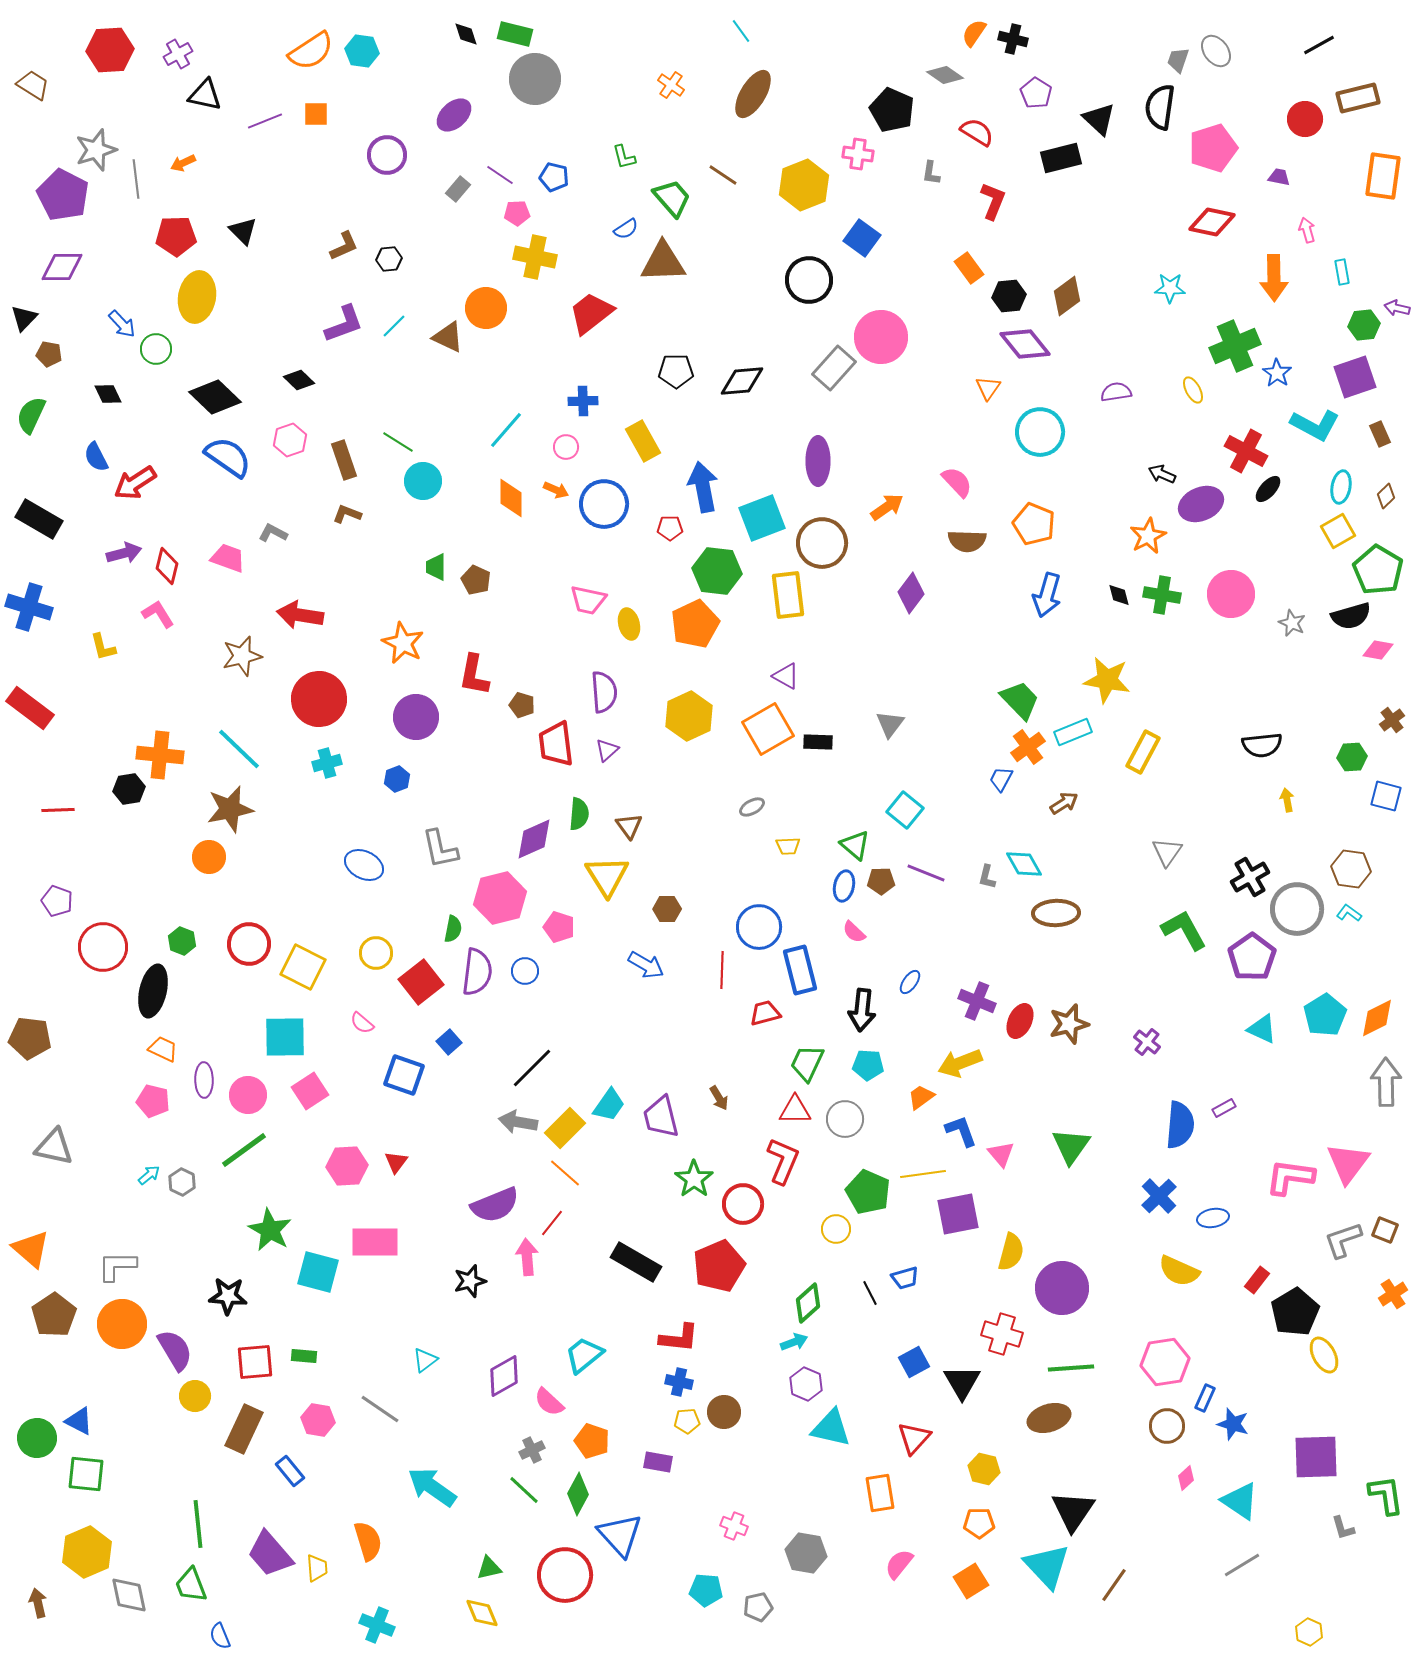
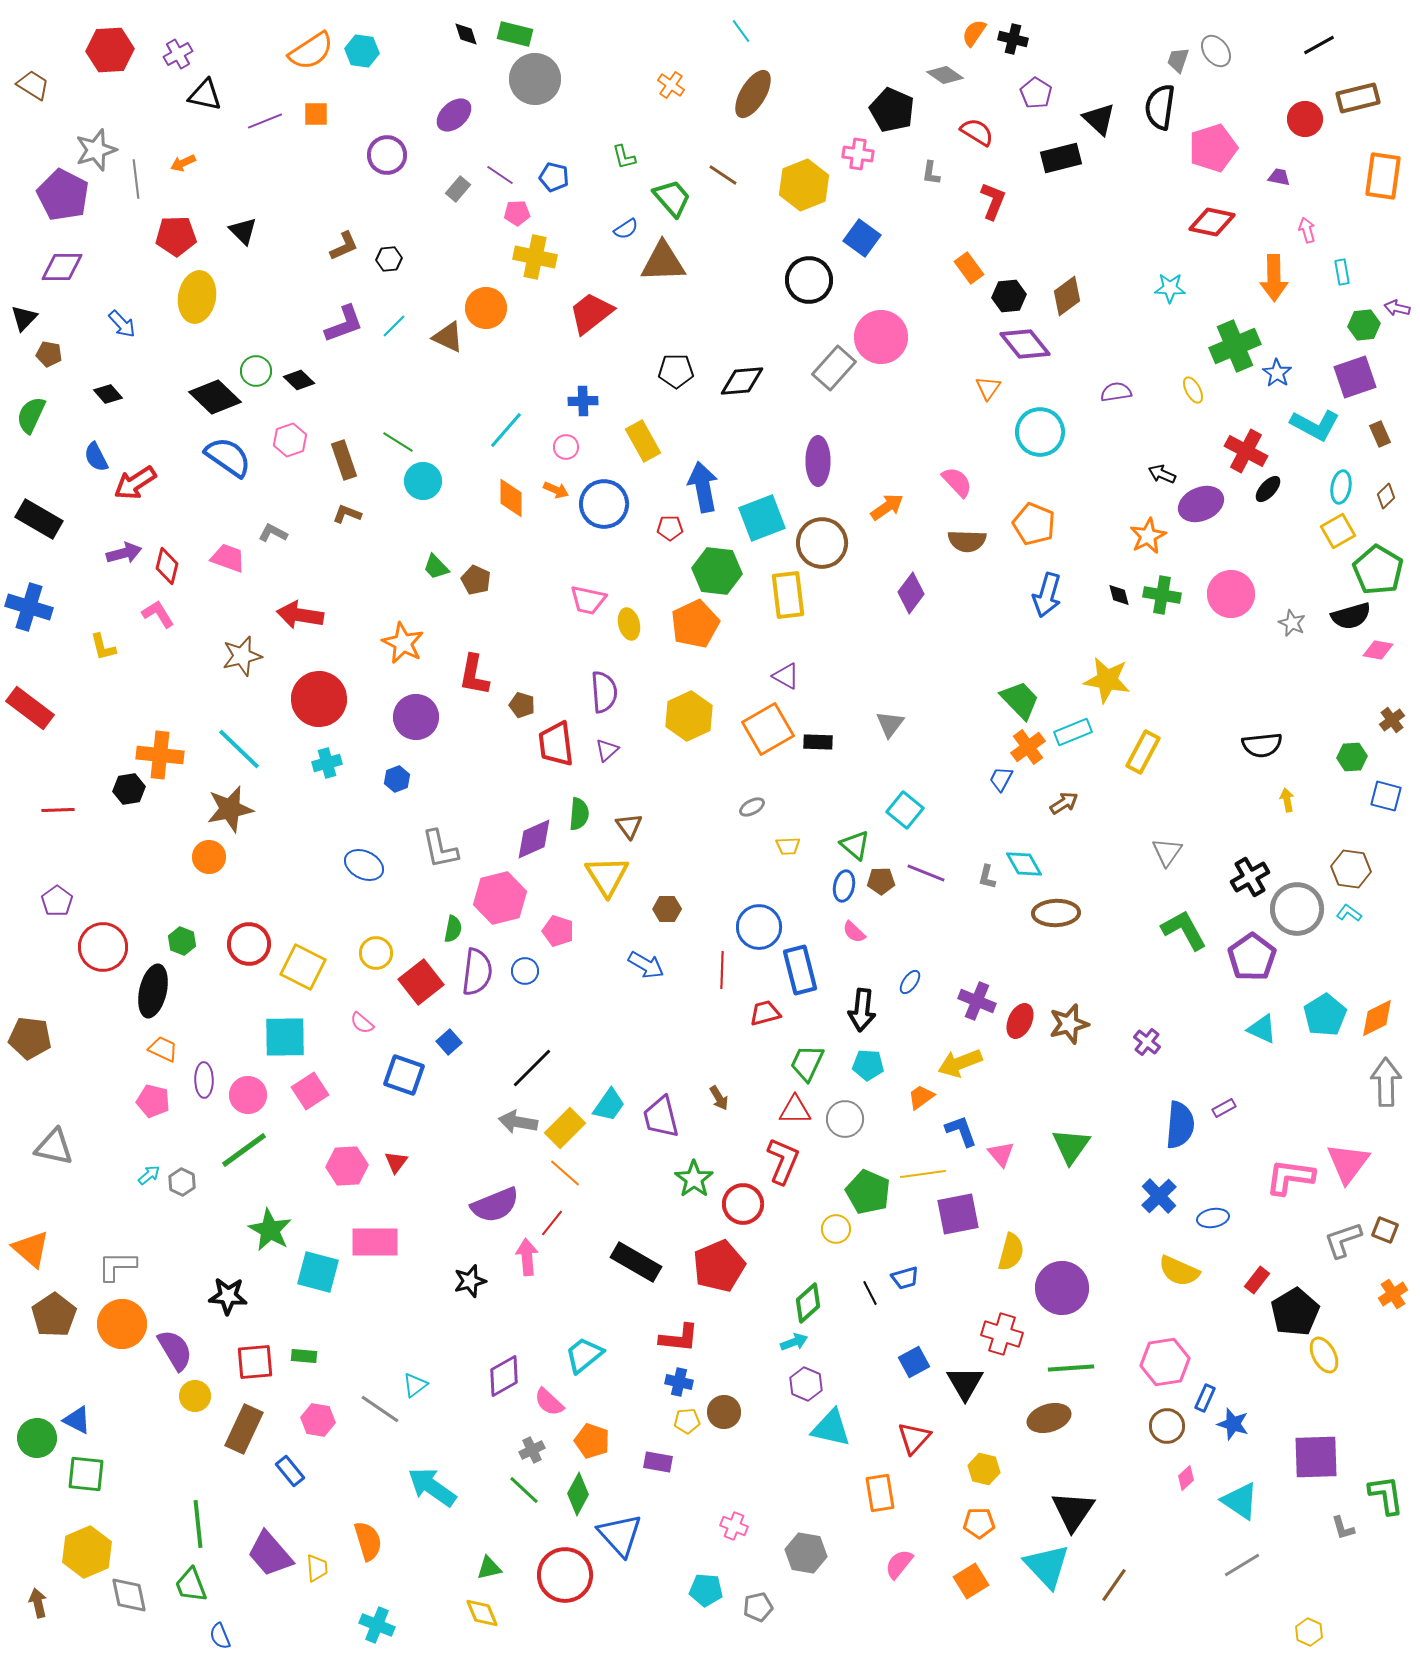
green circle at (156, 349): moved 100 px right, 22 px down
black diamond at (108, 394): rotated 16 degrees counterclockwise
green trapezoid at (436, 567): rotated 44 degrees counterclockwise
purple pentagon at (57, 901): rotated 16 degrees clockwise
pink pentagon at (559, 927): moved 1 px left, 4 px down
cyan triangle at (425, 1360): moved 10 px left, 25 px down
black triangle at (962, 1382): moved 3 px right, 1 px down
blue triangle at (79, 1421): moved 2 px left, 1 px up
